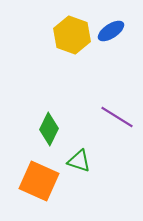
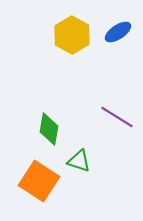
blue ellipse: moved 7 px right, 1 px down
yellow hexagon: rotated 9 degrees clockwise
green diamond: rotated 16 degrees counterclockwise
orange square: rotated 9 degrees clockwise
